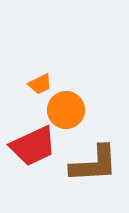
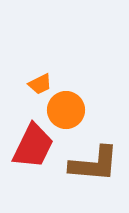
red trapezoid: rotated 39 degrees counterclockwise
brown L-shape: rotated 8 degrees clockwise
